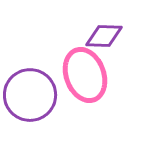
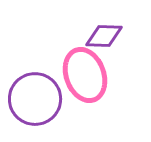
purple circle: moved 5 px right, 4 px down
